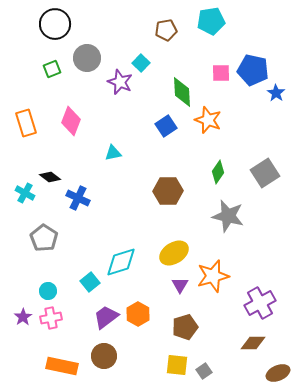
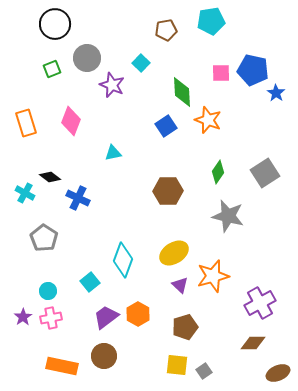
purple star at (120, 82): moved 8 px left, 3 px down
cyan diamond at (121, 262): moved 2 px right, 2 px up; rotated 52 degrees counterclockwise
purple triangle at (180, 285): rotated 18 degrees counterclockwise
